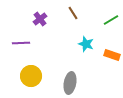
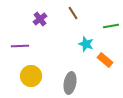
green line: moved 6 px down; rotated 21 degrees clockwise
purple line: moved 1 px left, 3 px down
orange rectangle: moved 7 px left, 5 px down; rotated 21 degrees clockwise
